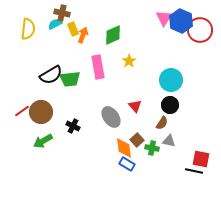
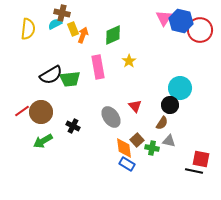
blue hexagon: rotated 10 degrees counterclockwise
cyan circle: moved 9 px right, 8 px down
